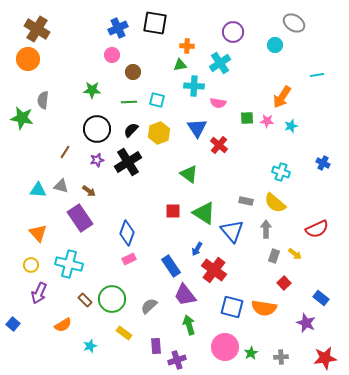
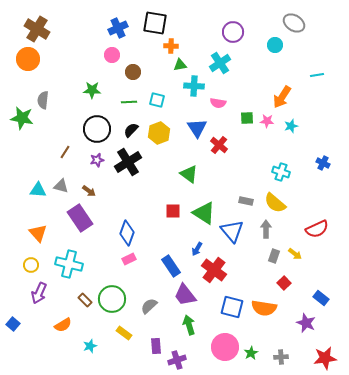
orange cross at (187, 46): moved 16 px left
